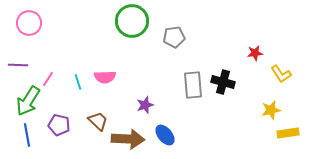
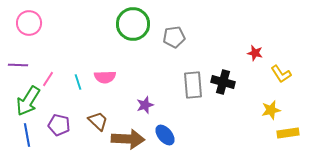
green circle: moved 1 px right, 3 px down
red star: rotated 21 degrees clockwise
